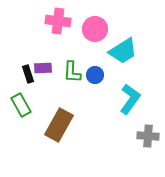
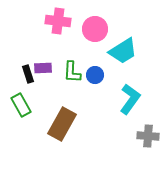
brown rectangle: moved 3 px right, 1 px up
